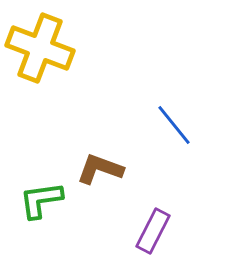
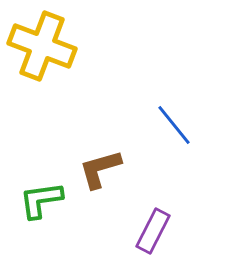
yellow cross: moved 2 px right, 2 px up
brown L-shape: rotated 36 degrees counterclockwise
